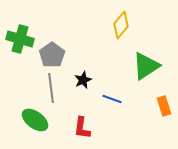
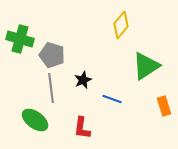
gray pentagon: rotated 20 degrees counterclockwise
